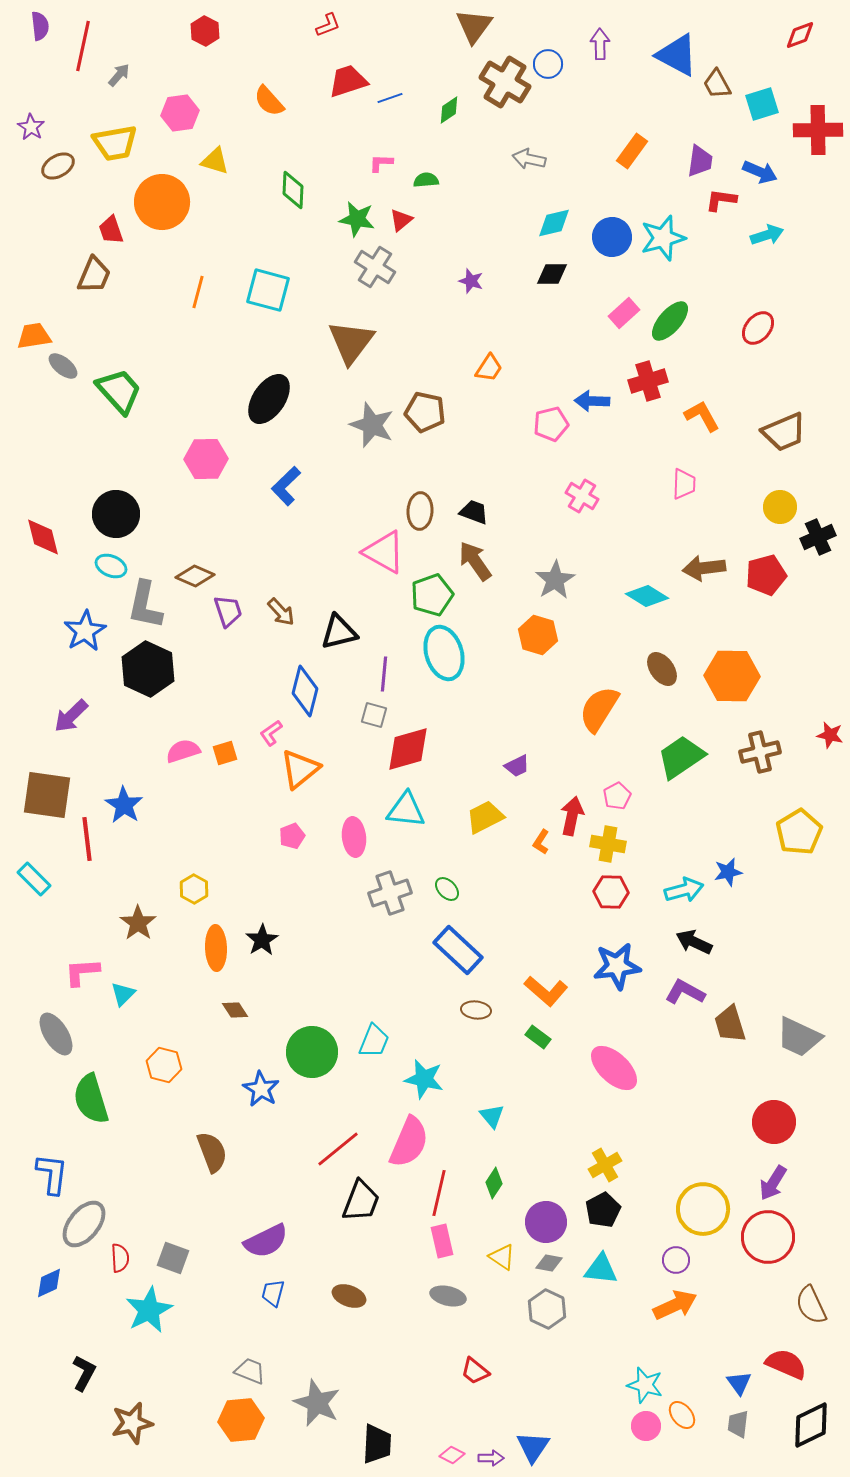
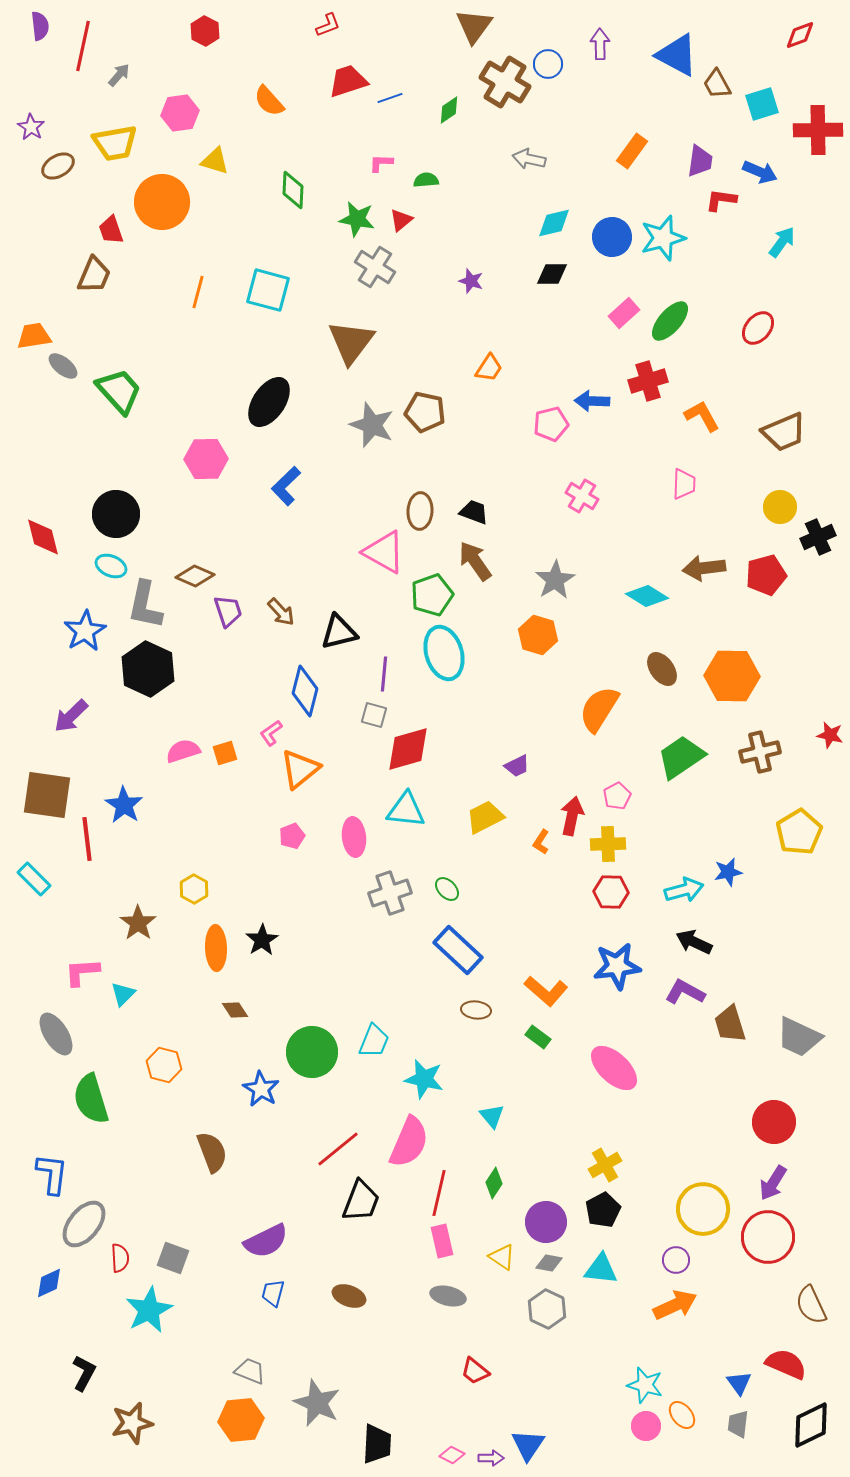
cyan arrow at (767, 235): moved 15 px right, 7 px down; rotated 36 degrees counterclockwise
black ellipse at (269, 399): moved 3 px down
yellow cross at (608, 844): rotated 12 degrees counterclockwise
blue triangle at (533, 1447): moved 5 px left, 2 px up
